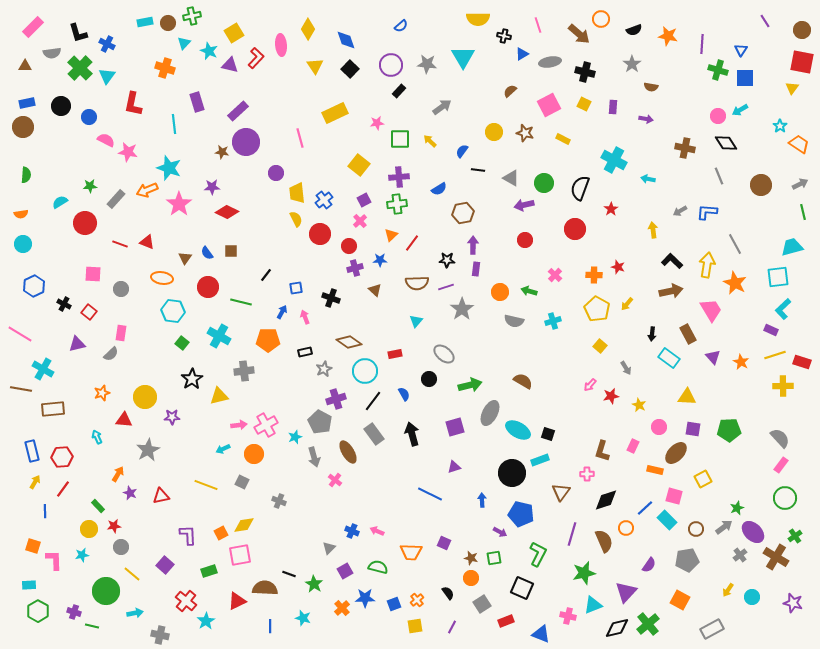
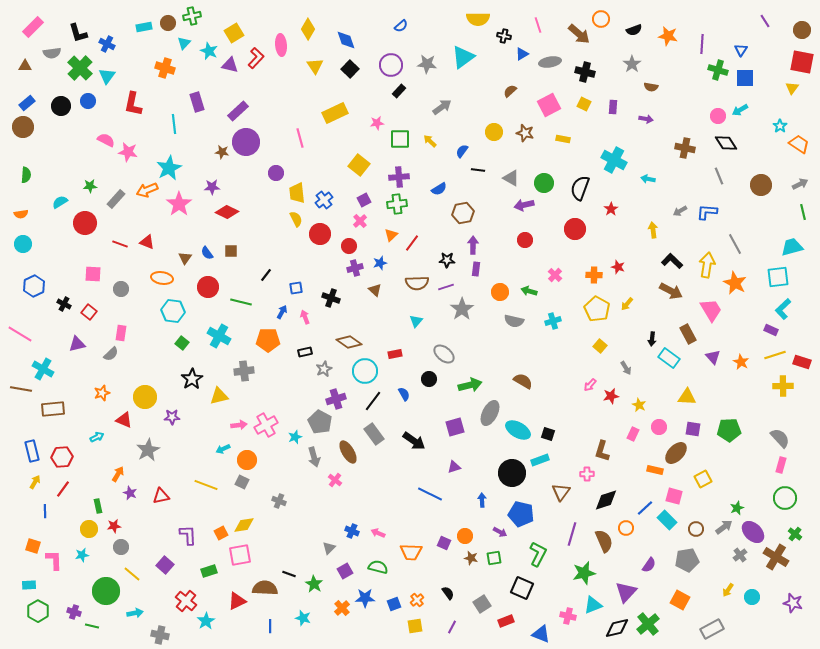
cyan rectangle at (145, 22): moved 1 px left, 5 px down
cyan triangle at (463, 57): rotated 25 degrees clockwise
blue rectangle at (27, 103): rotated 28 degrees counterclockwise
blue circle at (89, 117): moved 1 px left, 16 px up
yellow rectangle at (563, 139): rotated 16 degrees counterclockwise
cyan star at (169, 168): rotated 25 degrees clockwise
blue star at (380, 260): moved 3 px down; rotated 16 degrees counterclockwise
brown arrow at (671, 291): rotated 40 degrees clockwise
black arrow at (652, 334): moved 5 px down
red triangle at (124, 420): rotated 18 degrees clockwise
black arrow at (412, 434): moved 2 px right, 7 px down; rotated 140 degrees clockwise
cyan arrow at (97, 437): rotated 88 degrees clockwise
pink rectangle at (633, 446): moved 12 px up
orange circle at (254, 454): moved 7 px left, 6 px down
pink rectangle at (781, 465): rotated 21 degrees counterclockwise
green rectangle at (98, 506): rotated 32 degrees clockwise
pink arrow at (377, 531): moved 1 px right, 2 px down
green cross at (795, 536): moved 2 px up; rotated 16 degrees counterclockwise
orange circle at (471, 578): moved 6 px left, 42 px up
